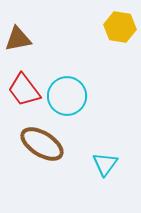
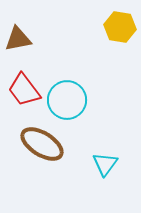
cyan circle: moved 4 px down
